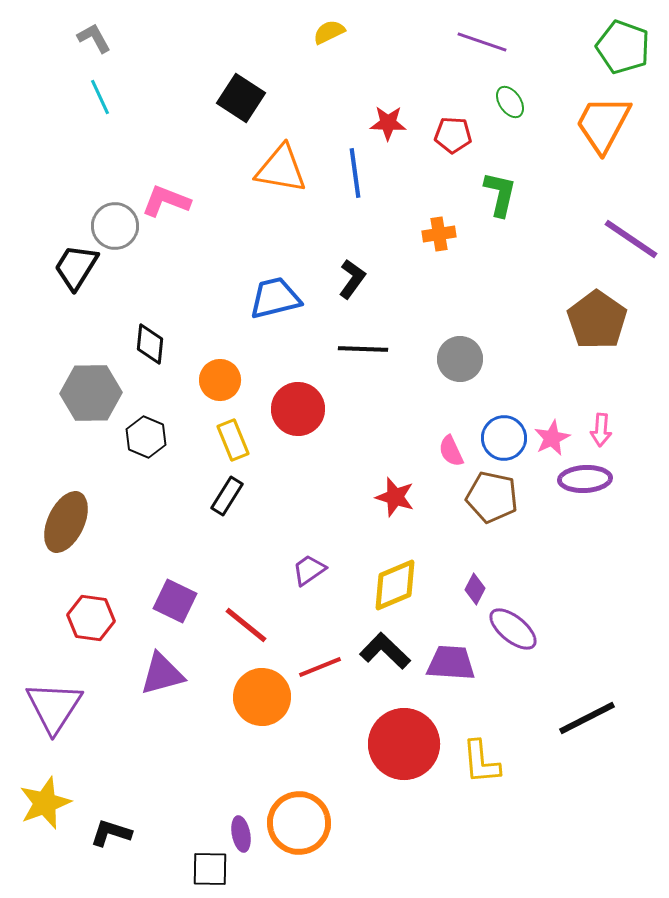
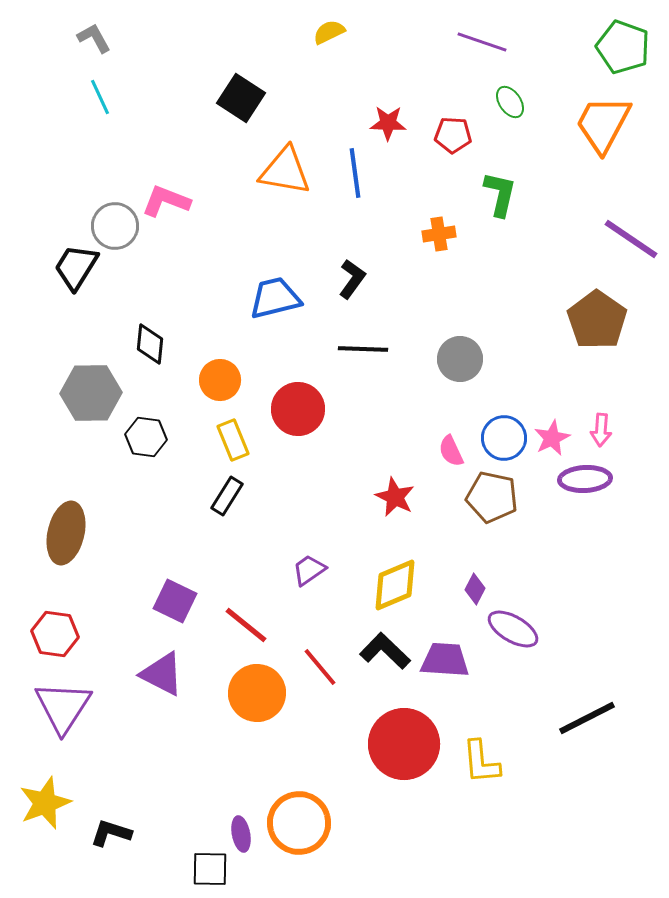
orange triangle at (281, 169): moved 4 px right, 2 px down
black hexagon at (146, 437): rotated 15 degrees counterclockwise
red star at (395, 497): rotated 9 degrees clockwise
brown ellipse at (66, 522): moved 11 px down; rotated 12 degrees counterclockwise
red hexagon at (91, 618): moved 36 px left, 16 px down
purple ellipse at (513, 629): rotated 9 degrees counterclockwise
purple trapezoid at (451, 663): moved 6 px left, 3 px up
red line at (320, 667): rotated 72 degrees clockwise
purple triangle at (162, 674): rotated 42 degrees clockwise
orange circle at (262, 697): moved 5 px left, 4 px up
purple triangle at (54, 707): moved 9 px right
